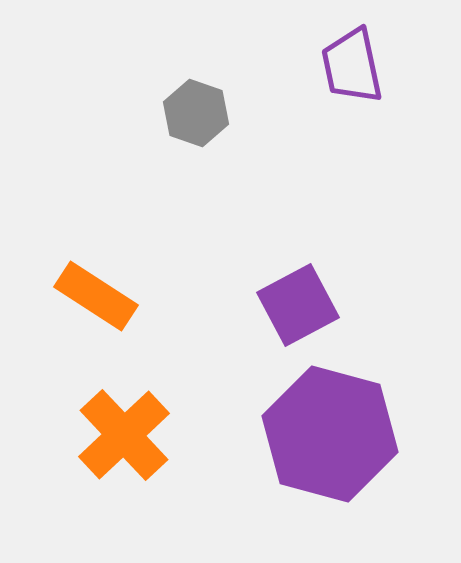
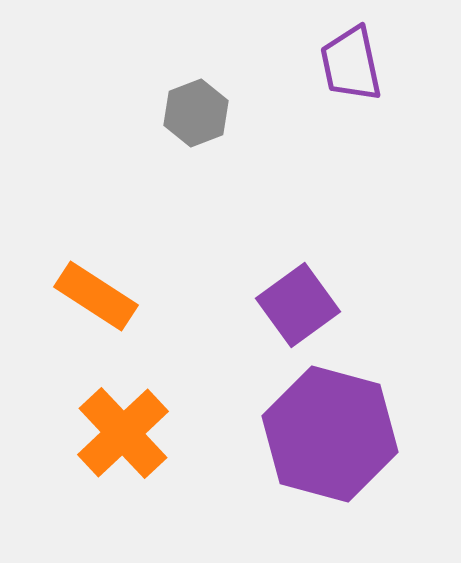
purple trapezoid: moved 1 px left, 2 px up
gray hexagon: rotated 20 degrees clockwise
purple square: rotated 8 degrees counterclockwise
orange cross: moved 1 px left, 2 px up
